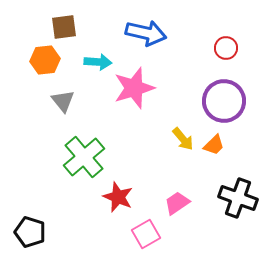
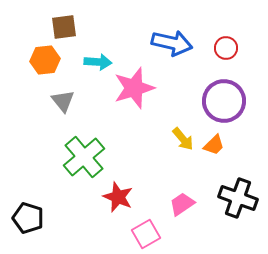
blue arrow: moved 26 px right, 10 px down
pink trapezoid: moved 5 px right, 1 px down
black pentagon: moved 2 px left, 14 px up
